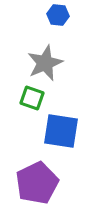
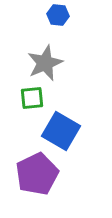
green square: rotated 25 degrees counterclockwise
blue square: rotated 21 degrees clockwise
purple pentagon: moved 9 px up
